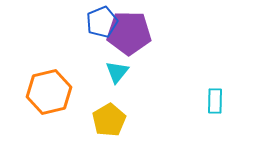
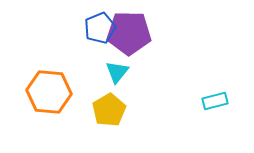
blue pentagon: moved 2 px left, 6 px down
orange hexagon: rotated 18 degrees clockwise
cyan rectangle: rotated 75 degrees clockwise
yellow pentagon: moved 10 px up
